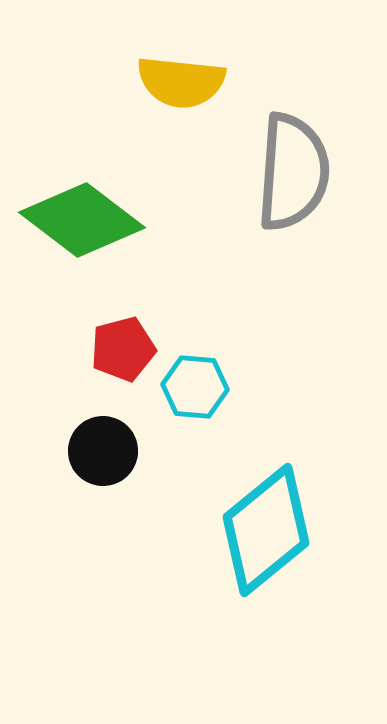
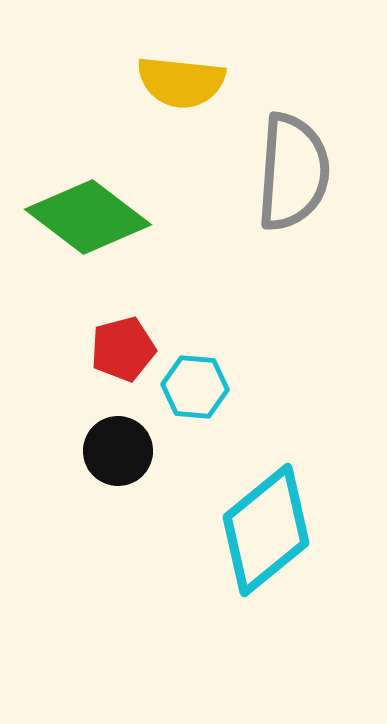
green diamond: moved 6 px right, 3 px up
black circle: moved 15 px right
